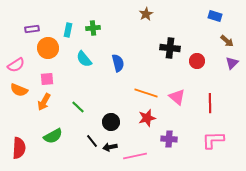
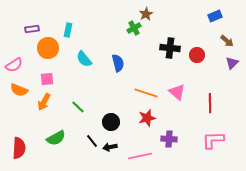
blue rectangle: rotated 40 degrees counterclockwise
green cross: moved 41 px right; rotated 24 degrees counterclockwise
red circle: moved 6 px up
pink semicircle: moved 2 px left
pink triangle: moved 5 px up
green semicircle: moved 3 px right, 2 px down
pink line: moved 5 px right
